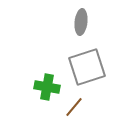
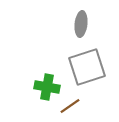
gray ellipse: moved 2 px down
brown line: moved 4 px left, 1 px up; rotated 15 degrees clockwise
